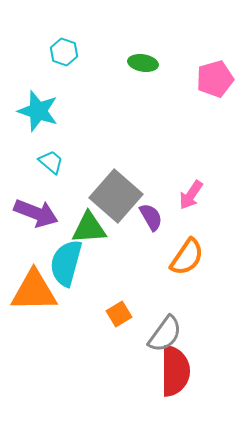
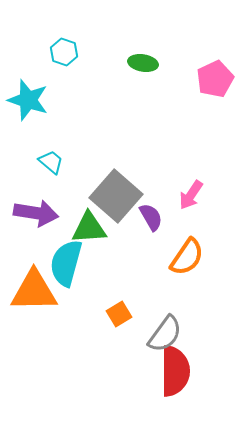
pink pentagon: rotated 9 degrees counterclockwise
cyan star: moved 10 px left, 11 px up
purple arrow: rotated 12 degrees counterclockwise
